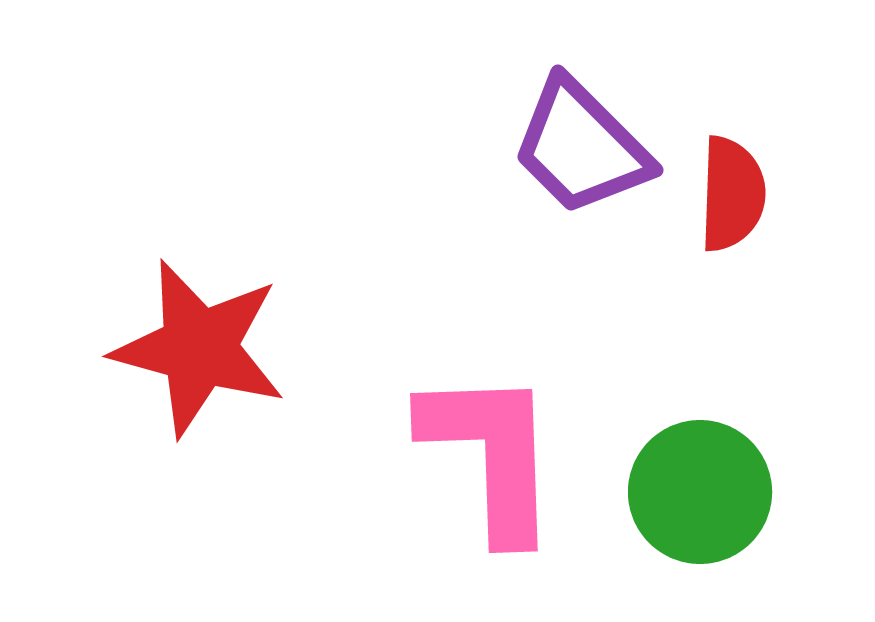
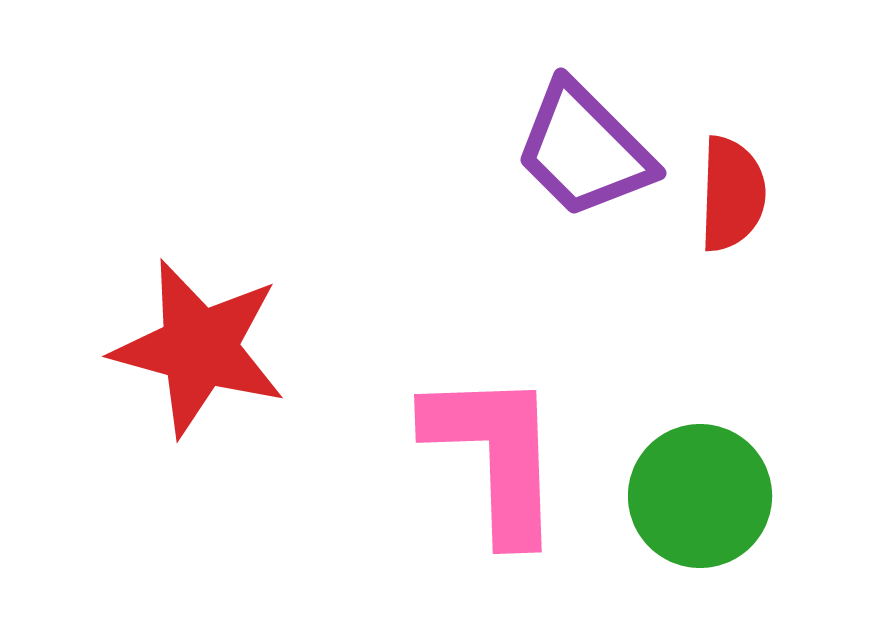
purple trapezoid: moved 3 px right, 3 px down
pink L-shape: moved 4 px right, 1 px down
green circle: moved 4 px down
